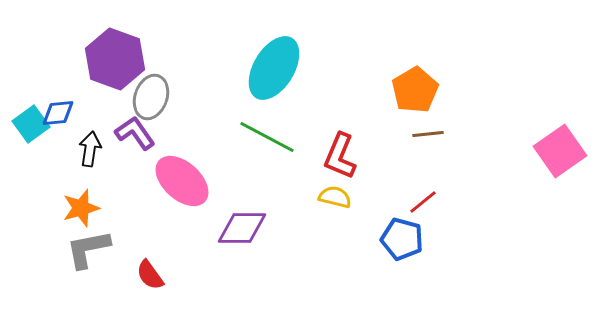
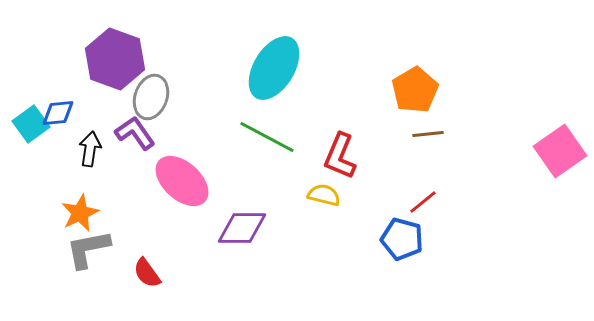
yellow semicircle: moved 11 px left, 2 px up
orange star: moved 1 px left, 5 px down; rotated 9 degrees counterclockwise
red semicircle: moved 3 px left, 2 px up
